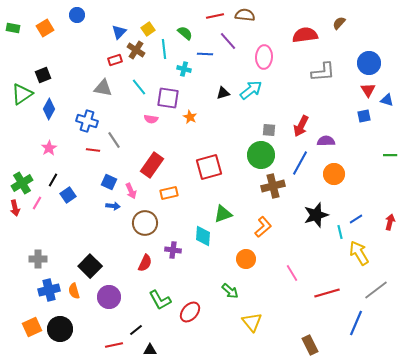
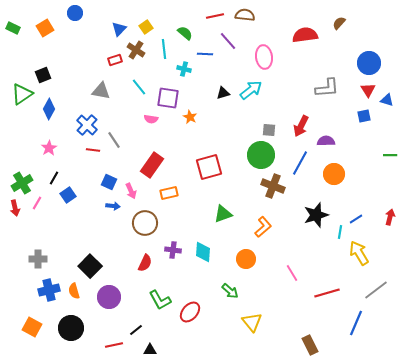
blue circle at (77, 15): moved 2 px left, 2 px up
green rectangle at (13, 28): rotated 16 degrees clockwise
yellow square at (148, 29): moved 2 px left, 2 px up
blue triangle at (119, 32): moved 3 px up
pink ellipse at (264, 57): rotated 10 degrees counterclockwise
gray L-shape at (323, 72): moved 4 px right, 16 px down
gray triangle at (103, 88): moved 2 px left, 3 px down
blue cross at (87, 121): moved 4 px down; rotated 25 degrees clockwise
black line at (53, 180): moved 1 px right, 2 px up
brown cross at (273, 186): rotated 35 degrees clockwise
red arrow at (390, 222): moved 5 px up
cyan line at (340, 232): rotated 24 degrees clockwise
cyan diamond at (203, 236): moved 16 px down
orange square at (32, 327): rotated 36 degrees counterclockwise
black circle at (60, 329): moved 11 px right, 1 px up
